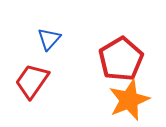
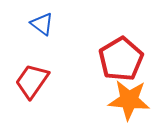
blue triangle: moved 7 px left, 15 px up; rotated 35 degrees counterclockwise
orange star: rotated 27 degrees clockwise
